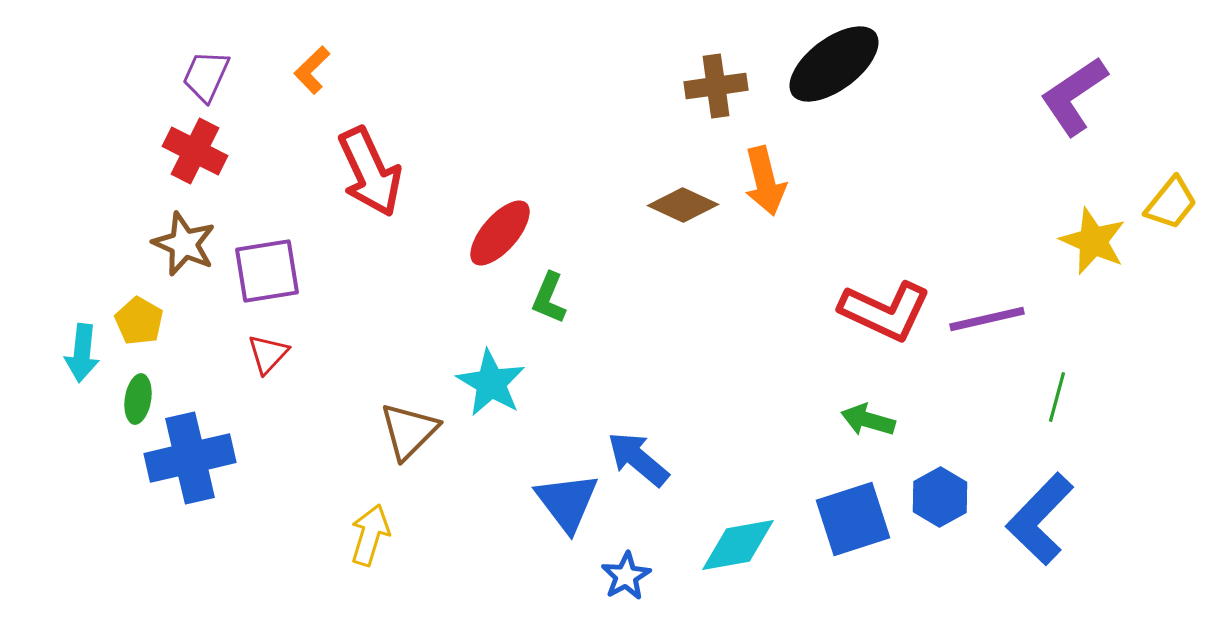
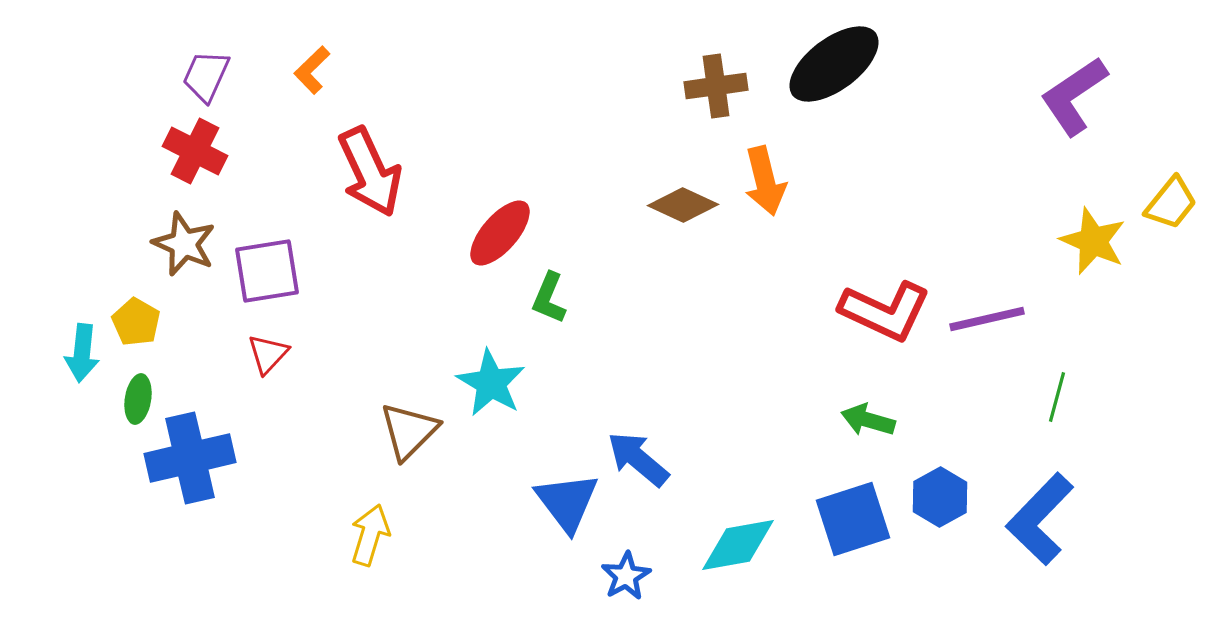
yellow pentagon: moved 3 px left, 1 px down
